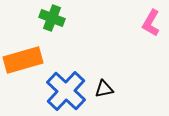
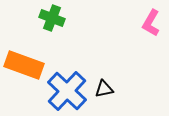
orange rectangle: moved 1 px right, 5 px down; rotated 36 degrees clockwise
blue cross: moved 1 px right
